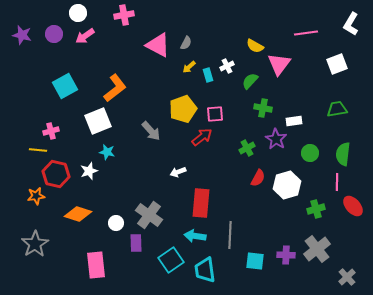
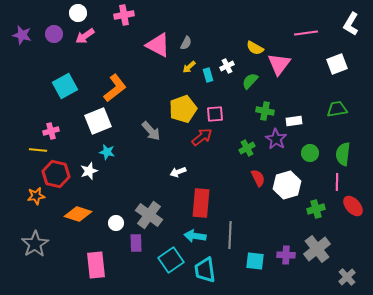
yellow semicircle at (255, 46): moved 2 px down
green cross at (263, 108): moved 2 px right, 3 px down
red semicircle at (258, 178): rotated 54 degrees counterclockwise
